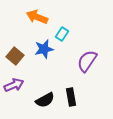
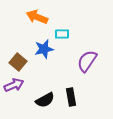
cyan rectangle: rotated 56 degrees clockwise
brown square: moved 3 px right, 6 px down
